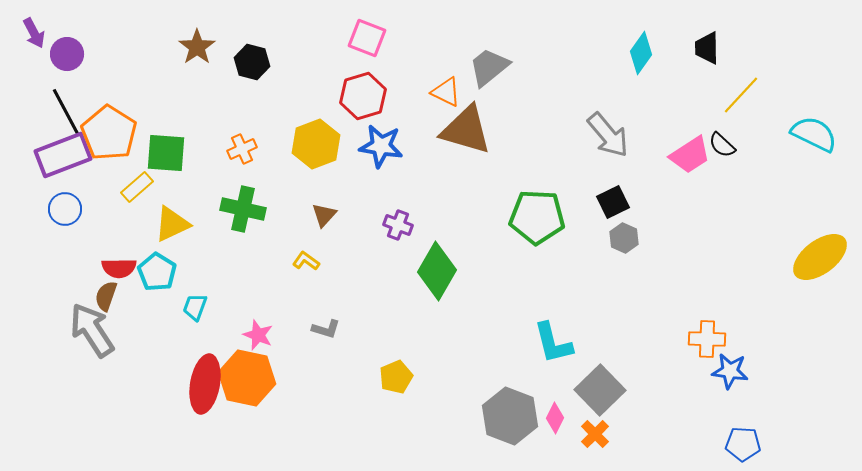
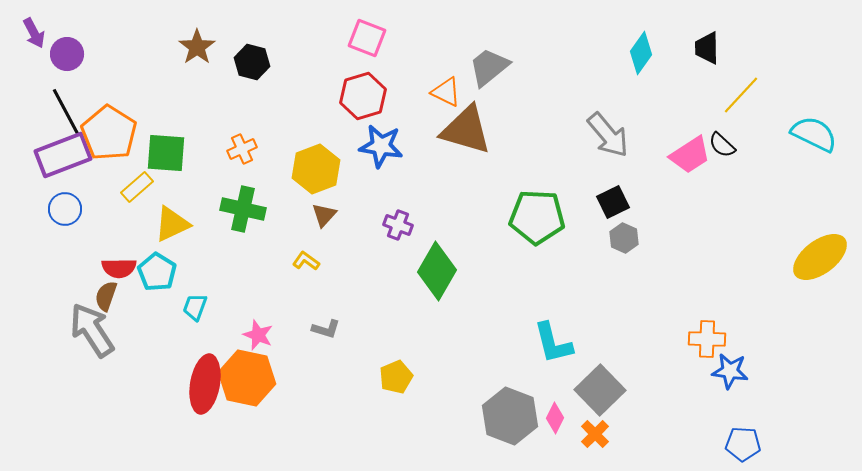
yellow hexagon at (316, 144): moved 25 px down
